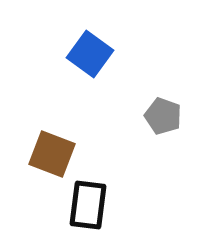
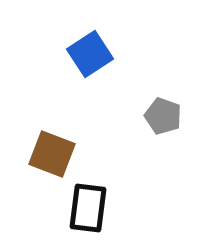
blue square: rotated 21 degrees clockwise
black rectangle: moved 3 px down
